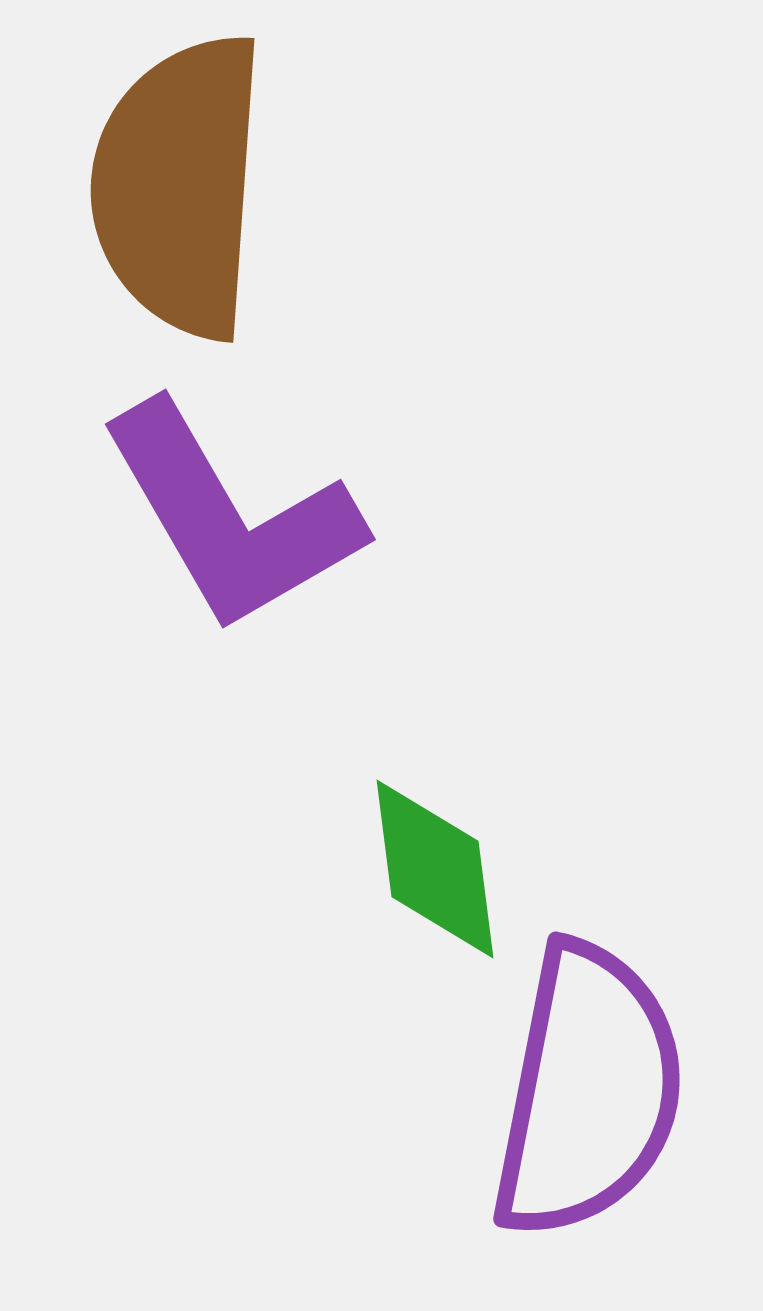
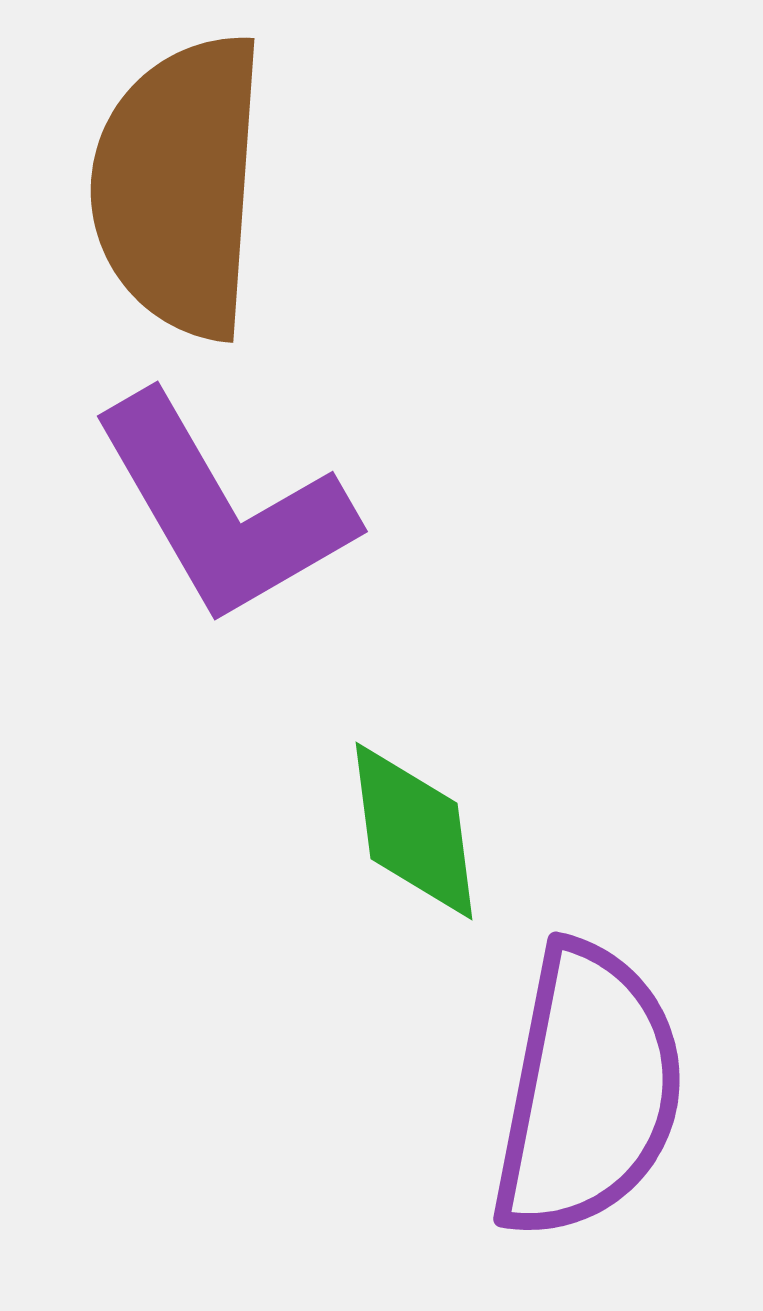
purple L-shape: moved 8 px left, 8 px up
green diamond: moved 21 px left, 38 px up
